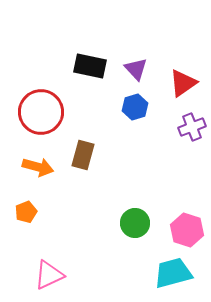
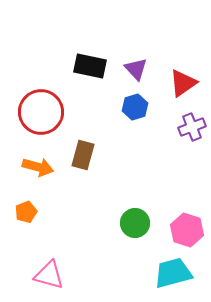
pink triangle: rotated 40 degrees clockwise
